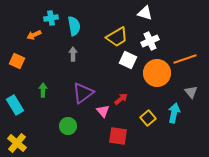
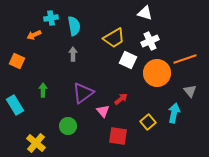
yellow trapezoid: moved 3 px left, 1 px down
gray triangle: moved 1 px left, 1 px up
yellow square: moved 4 px down
yellow cross: moved 19 px right
